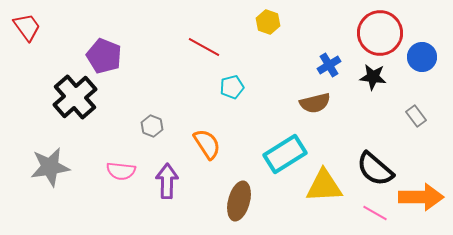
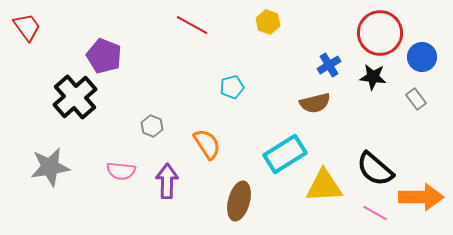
red line: moved 12 px left, 22 px up
gray rectangle: moved 17 px up
